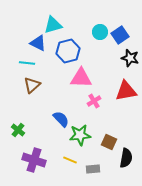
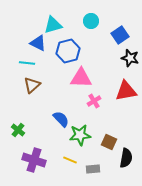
cyan circle: moved 9 px left, 11 px up
